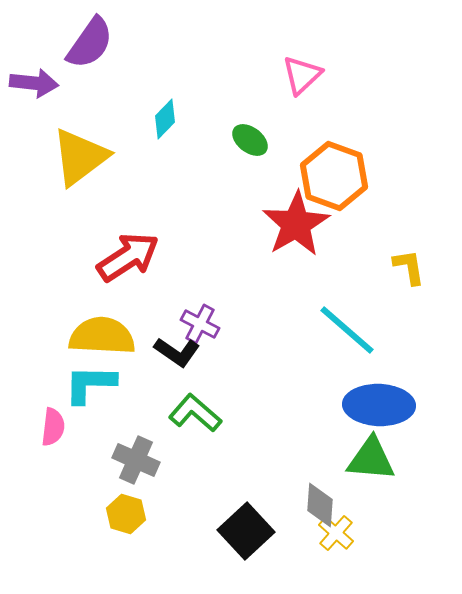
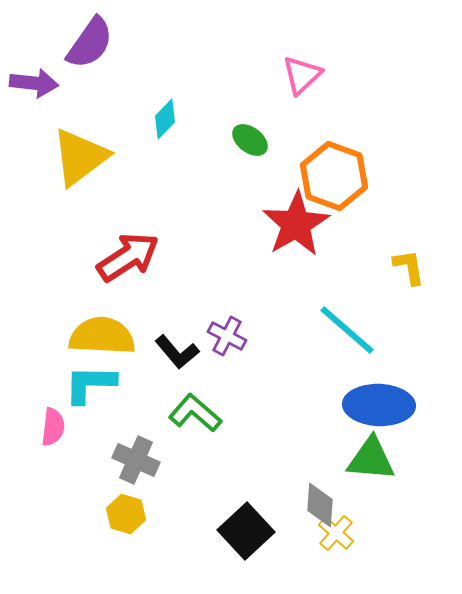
purple cross: moved 27 px right, 12 px down
black L-shape: rotated 15 degrees clockwise
